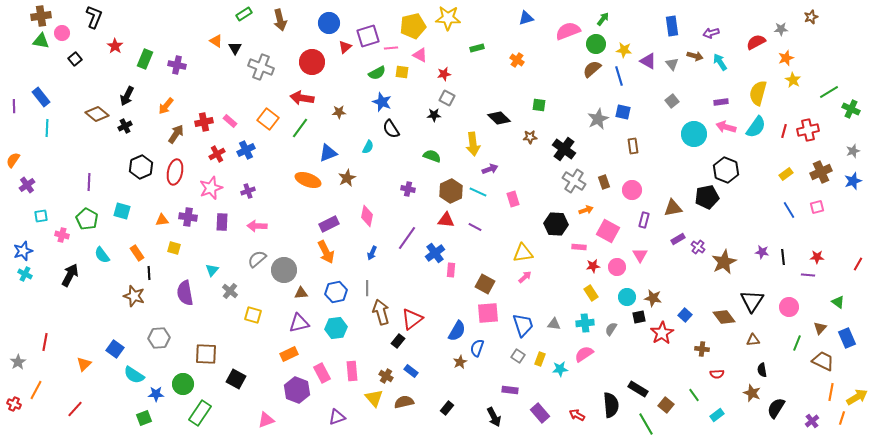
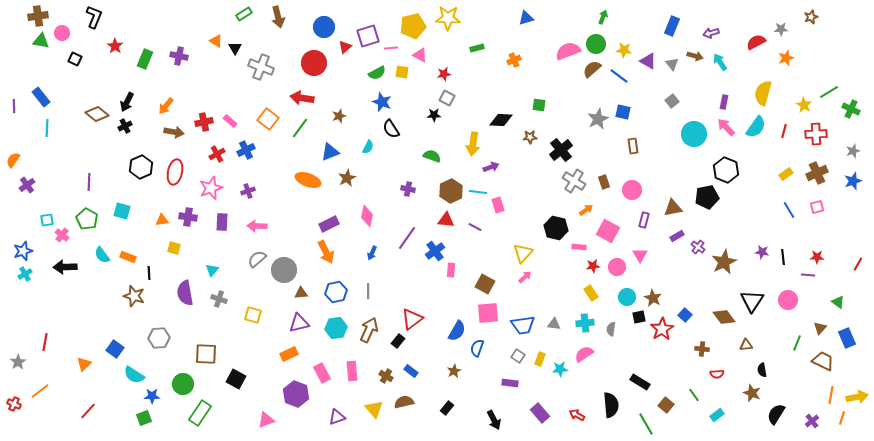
brown cross at (41, 16): moved 3 px left
green arrow at (603, 19): moved 2 px up; rotated 16 degrees counterclockwise
brown arrow at (280, 20): moved 2 px left, 3 px up
blue circle at (329, 23): moved 5 px left, 4 px down
blue rectangle at (672, 26): rotated 30 degrees clockwise
pink semicircle at (568, 31): moved 20 px down
black square at (75, 59): rotated 24 degrees counterclockwise
orange cross at (517, 60): moved 3 px left; rotated 32 degrees clockwise
red circle at (312, 62): moved 2 px right, 1 px down
purple cross at (177, 65): moved 2 px right, 9 px up
blue line at (619, 76): rotated 36 degrees counterclockwise
yellow star at (793, 80): moved 11 px right, 25 px down
yellow semicircle at (758, 93): moved 5 px right
black arrow at (127, 96): moved 6 px down
purple rectangle at (721, 102): moved 3 px right; rotated 72 degrees counterclockwise
brown star at (339, 112): moved 4 px down; rotated 16 degrees counterclockwise
black diamond at (499, 118): moved 2 px right, 2 px down; rotated 40 degrees counterclockwise
pink arrow at (726, 127): rotated 30 degrees clockwise
red cross at (808, 130): moved 8 px right, 4 px down; rotated 10 degrees clockwise
brown arrow at (176, 134): moved 2 px left, 2 px up; rotated 66 degrees clockwise
yellow arrow at (473, 144): rotated 15 degrees clockwise
black cross at (564, 149): moved 3 px left, 1 px down; rotated 15 degrees clockwise
blue triangle at (328, 153): moved 2 px right, 1 px up
purple arrow at (490, 169): moved 1 px right, 2 px up
brown cross at (821, 172): moved 4 px left, 1 px down
cyan line at (478, 192): rotated 18 degrees counterclockwise
pink rectangle at (513, 199): moved 15 px left, 6 px down
orange arrow at (586, 210): rotated 16 degrees counterclockwise
cyan square at (41, 216): moved 6 px right, 4 px down
black hexagon at (556, 224): moved 4 px down; rotated 10 degrees clockwise
pink cross at (62, 235): rotated 24 degrees clockwise
purple rectangle at (678, 239): moved 1 px left, 3 px up
orange rectangle at (137, 253): moved 9 px left, 4 px down; rotated 35 degrees counterclockwise
blue cross at (435, 253): moved 2 px up
yellow triangle at (523, 253): rotated 40 degrees counterclockwise
cyan cross at (25, 274): rotated 32 degrees clockwise
black arrow at (70, 275): moved 5 px left, 8 px up; rotated 120 degrees counterclockwise
gray line at (367, 288): moved 1 px right, 3 px down
gray cross at (230, 291): moved 11 px left, 8 px down; rotated 21 degrees counterclockwise
brown star at (653, 298): rotated 18 degrees clockwise
pink circle at (789, 307): moved 1 px left, 7 px up
brown arrow at (381, 312): moved 12 px left, 18 px down; rotated 40 degrees clockwise
blue trapezoid at (523, 325): rotated 100 degrees clockwise
gray semicircle at (611, 329): rotated 24 degrees counterclockwise
red star at (662, 333): moved 4 px up
brown triangle at (753, 340): moved 7 px left, 5 px down
brown star at (460, 362): moved 6 px left, 9 px down
black rectangle at (638, 389): moved 2 px right, 7 px up
orange line at (36, 390): moved 4 px right, 1 px down; rotated 24 degrees clockwise
purple hexagon at (297, 390): moved 1 px left, 4 px down
purple rectangle at (510, 390): moved 7 px up
orange line at (831, 392): moved 3 px down
blue star at (156, 394): moved 4 px left, 2 px down
yellow arrow at (857, 397): rotated 20 degrees clockwise
yellow triangle at (374, 398): moved 11 px down
black semicircle at (776, 408): moved 6 px down
red line at (75, 409): moved 13 px right, 2 px down
black arrow at (494, 417): moved 3 px down
